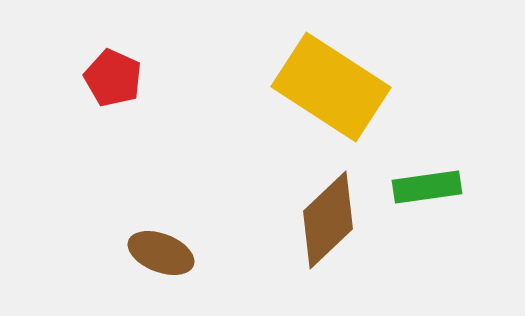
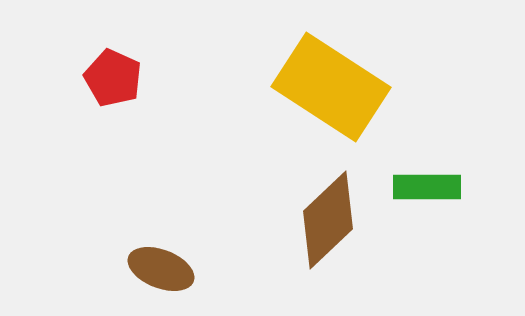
green rectangle: rotated 8 degrees clockwise
brown ellipse: moved 16 px down
